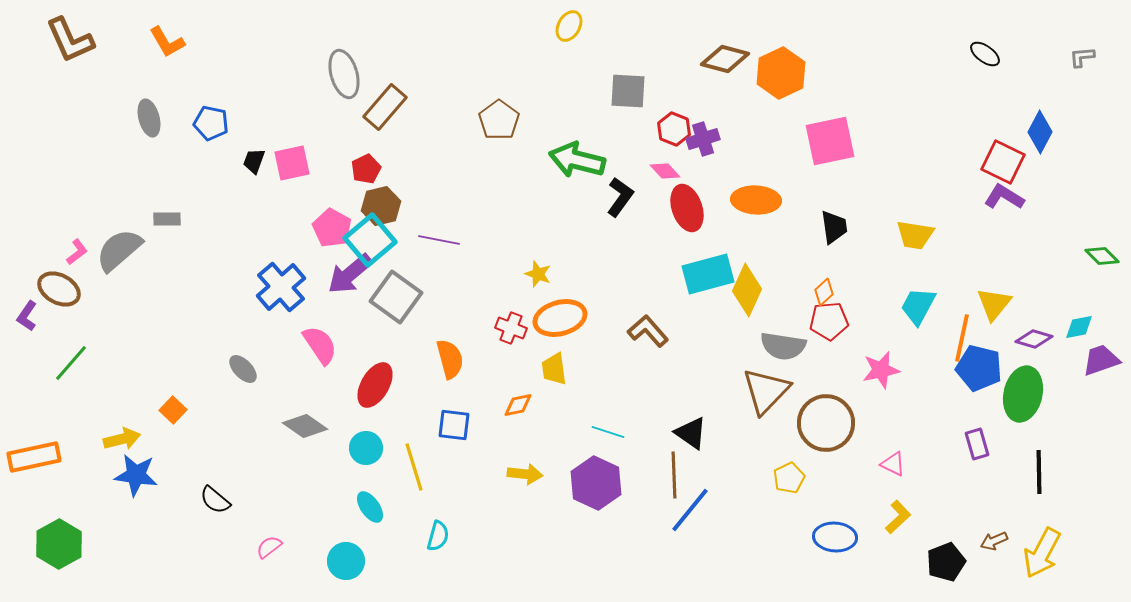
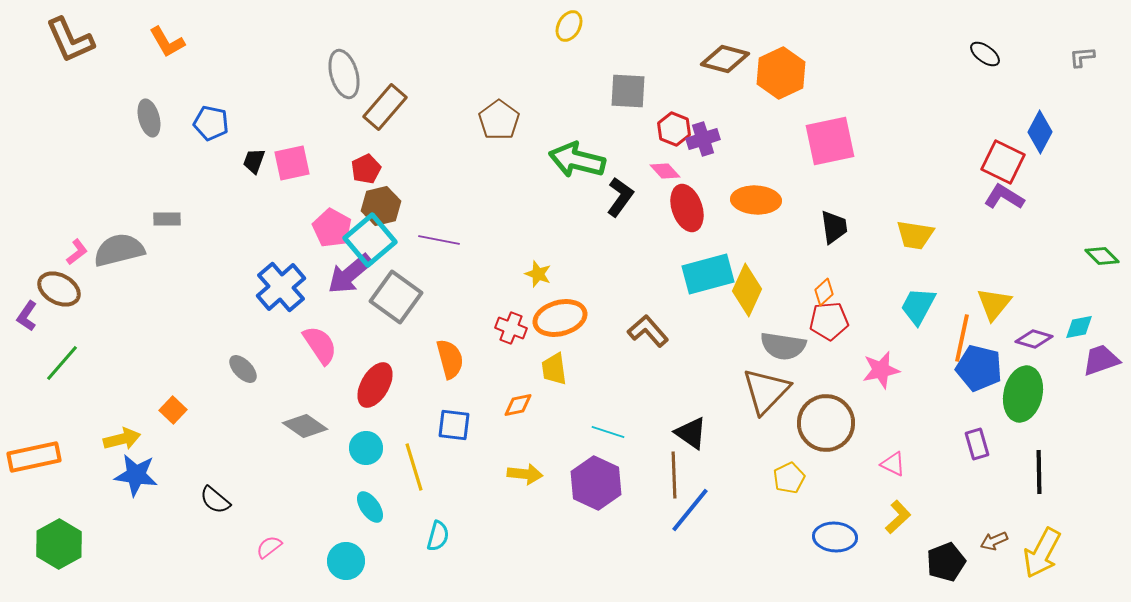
gray semicircle at (119, 250): rotated 27 degrees clockwise
green line at (71, 363): moved 9 px left
